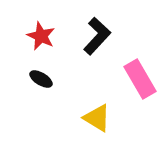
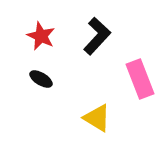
pink rectangle: rotated 9 degrees clockwise
